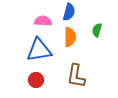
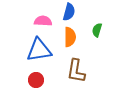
brown L-shape: moved 5 px up
